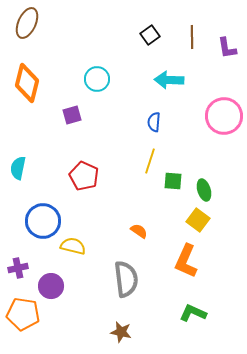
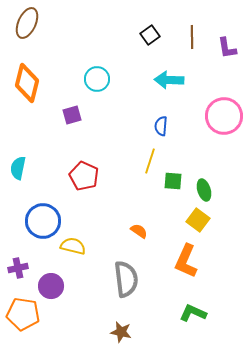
blue semicircle: moved 7 px right, 4 px down
